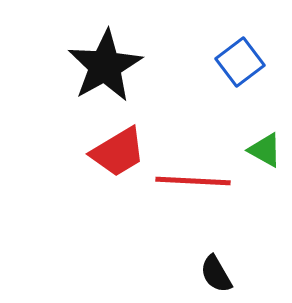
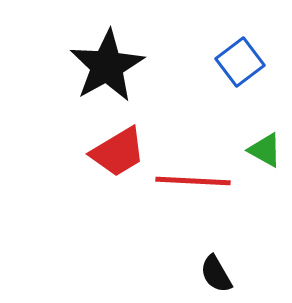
black star: moved 2 px right
